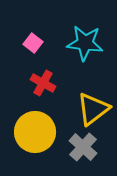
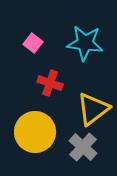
red cross: moved 7 px right; rotated 10 degrees counterclockwise
